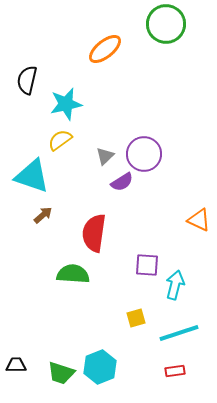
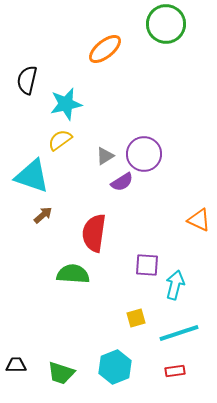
gray triangle: rotated 12 degrees clockwise
cyan hexagon: moved 15 px right
